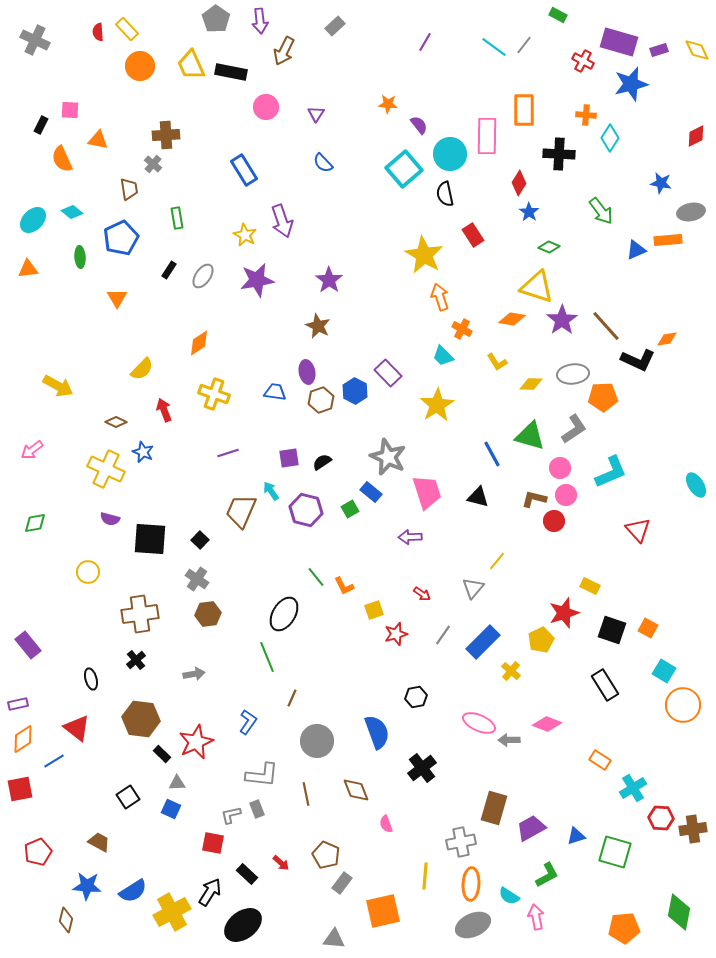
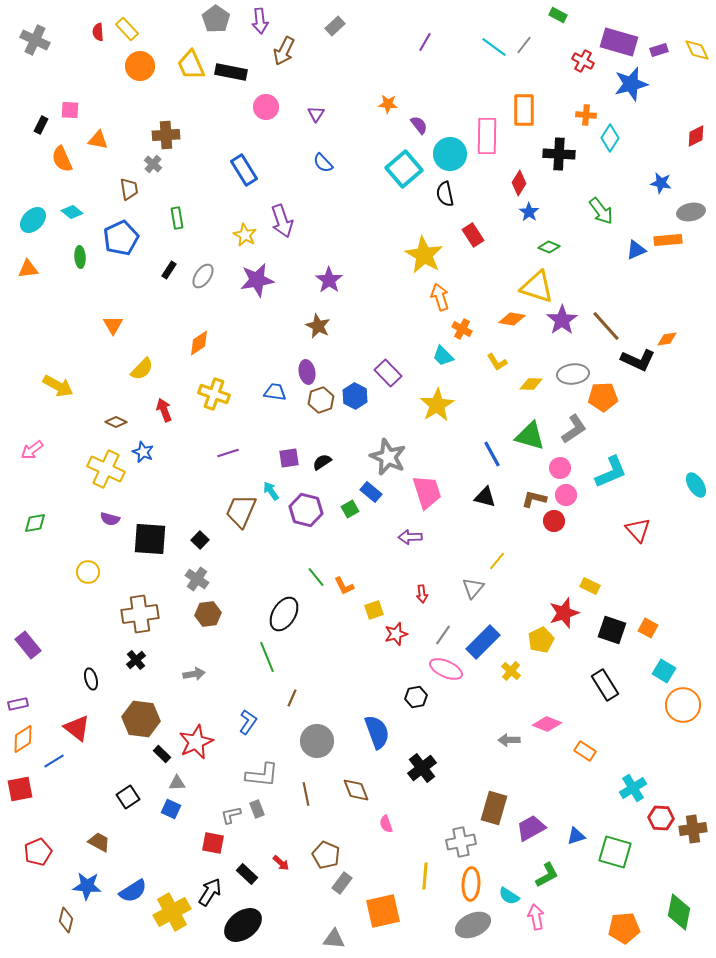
orange triangle at (117, 298): moved 4 px left, 27 px down
blue hexagon at (355, 391): moved 5 px down
black triangle at (478, 497): moved 7 px right
red arrow at (422, 594): rotated 48 degrees clockwise
pink ellipse at (479, 723): moved 33 px left, 54 px up
orange rectangle at (600, 760): moved 15 px left, 9 px up
